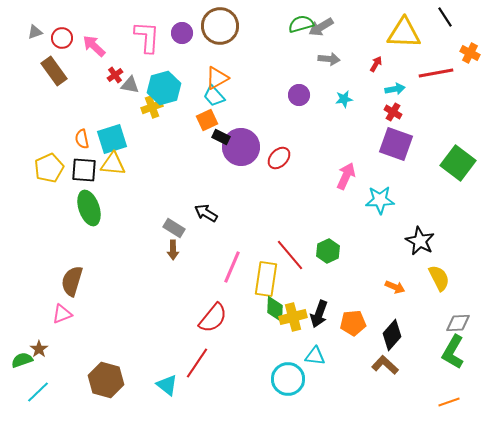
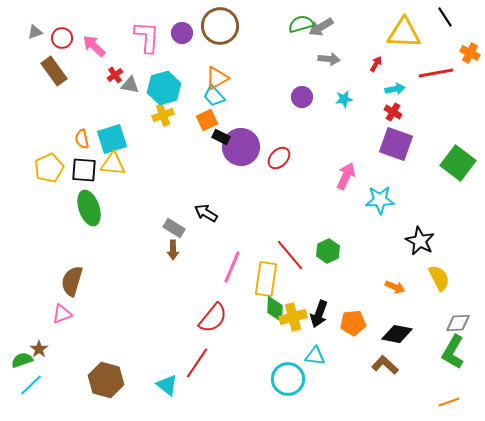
purple circle at (299, 95): moved 3 px right, 2 px down
yellow cross at (152, 107): moved 11 px right, 8 px down
black diamond at (392, 335): moved 5 px right, 1 px up; rotated 60 degrees clockwise
cyan line at (38, 392): moved 7 px left, 7 px up
